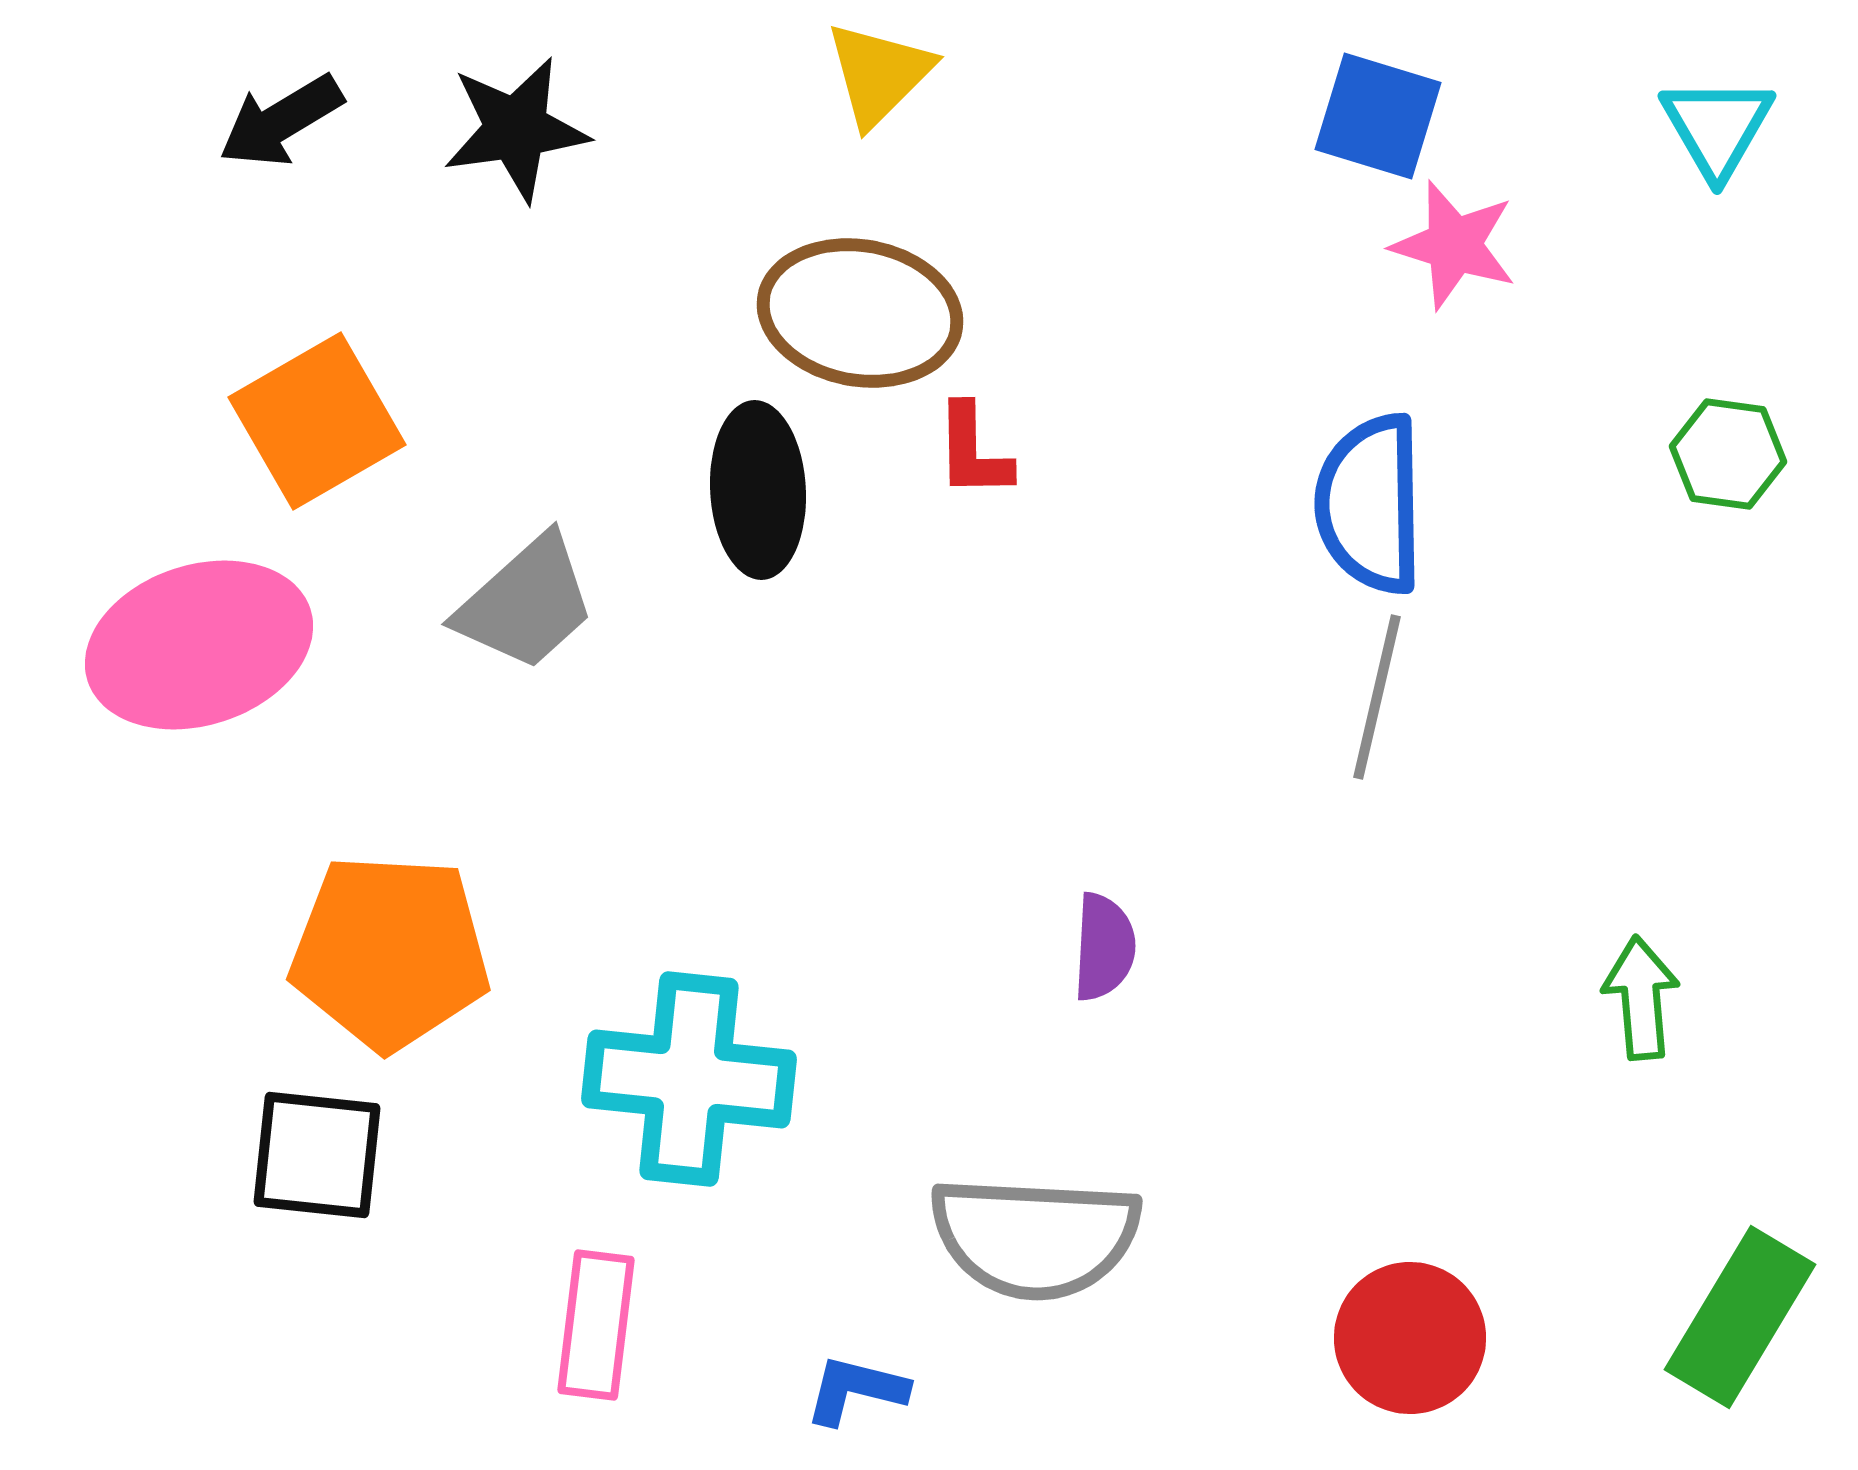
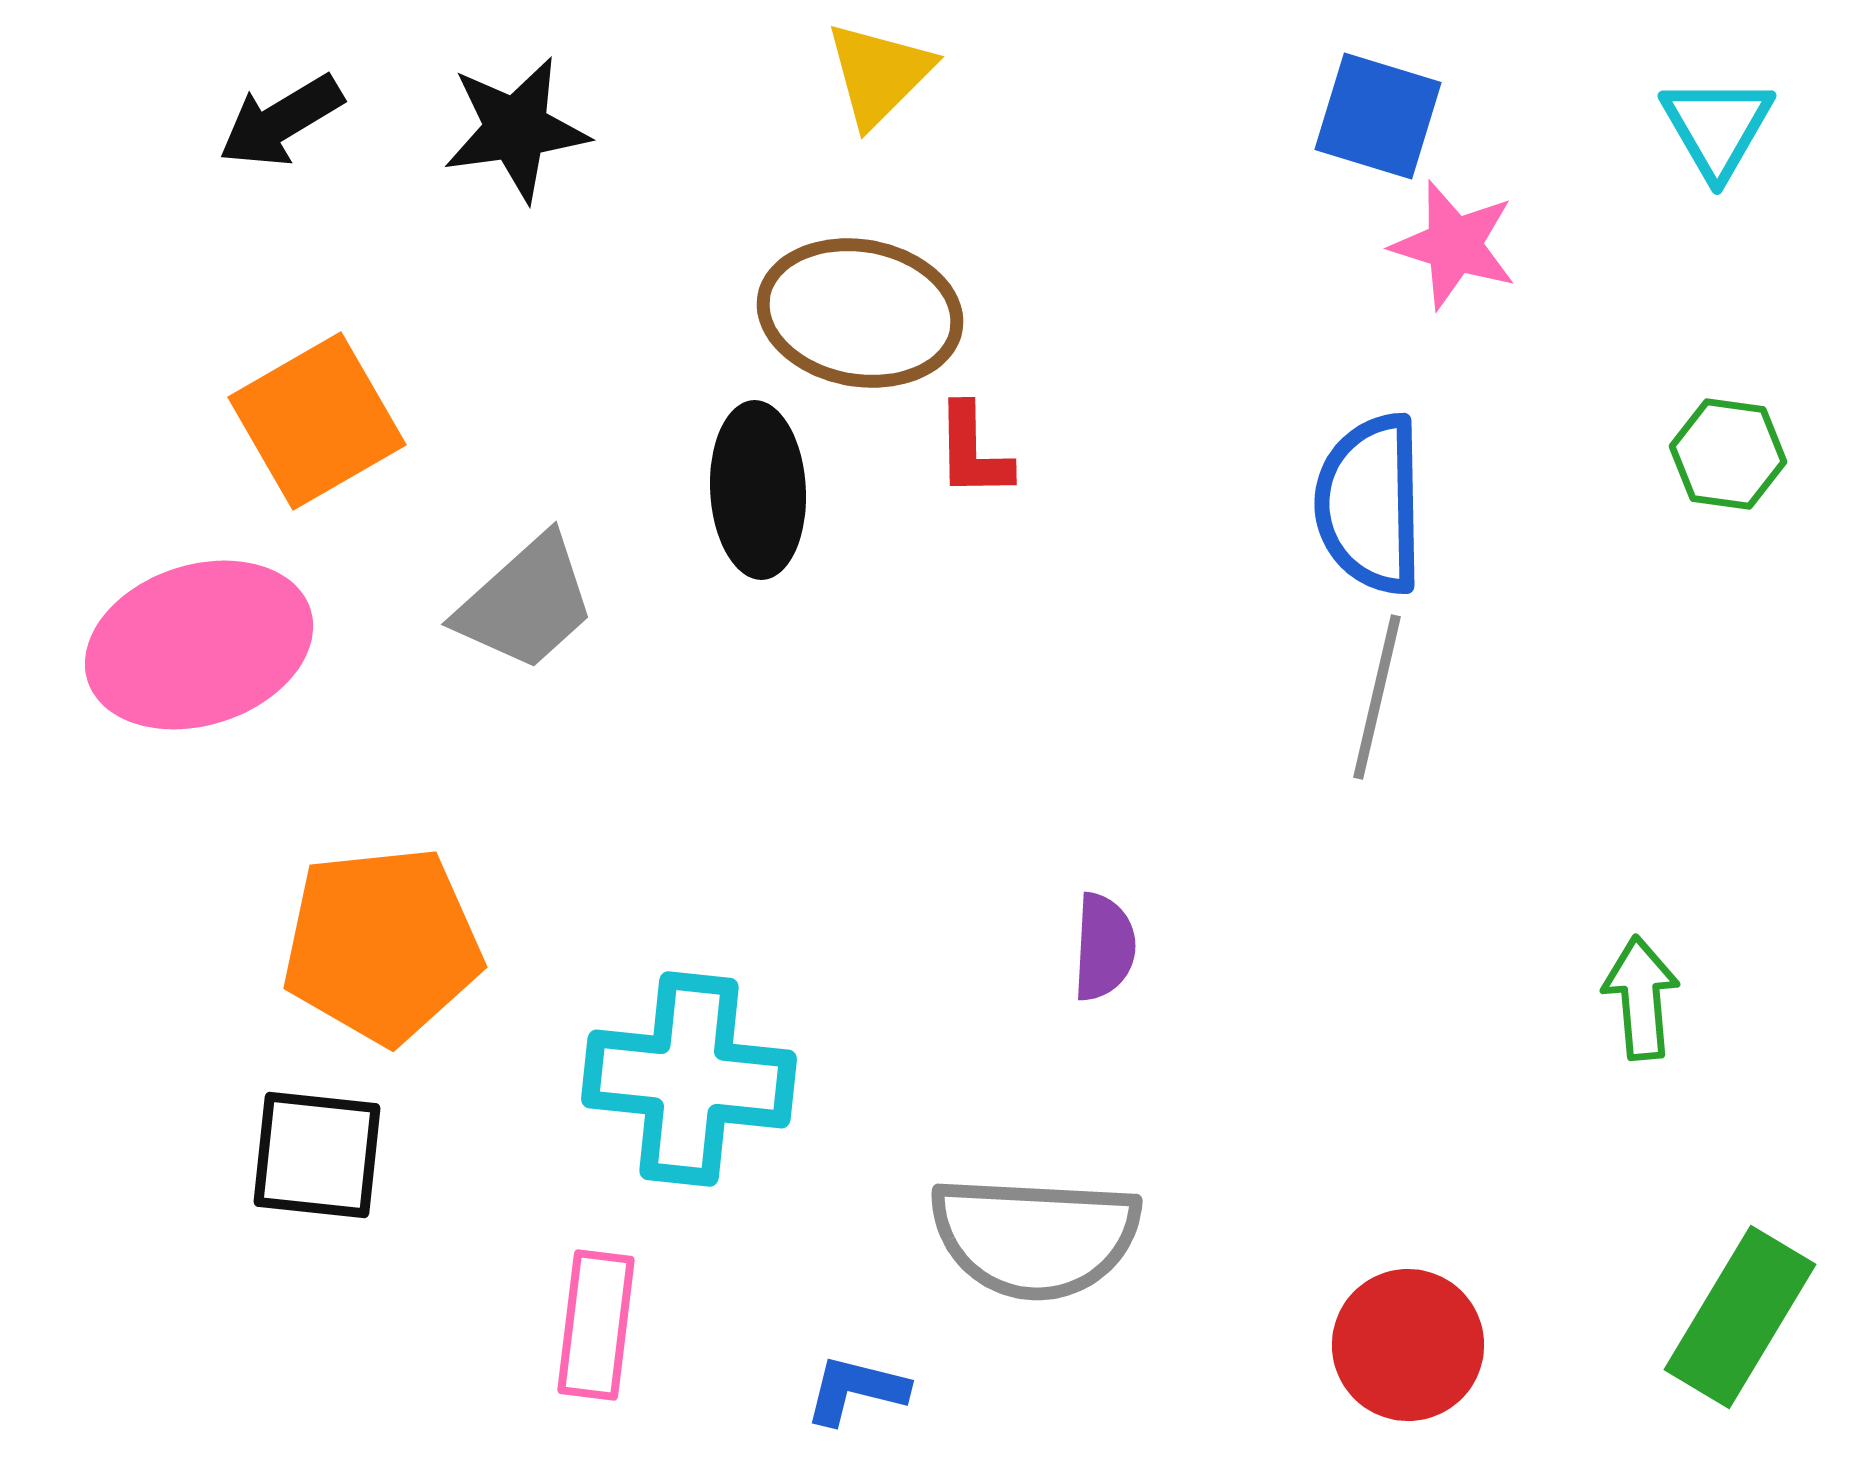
orange pentagon: moved 8 px left, 7 px up; rotated 9 degrees counterclockwise
red circle: moved 2 px left, 7 px down
